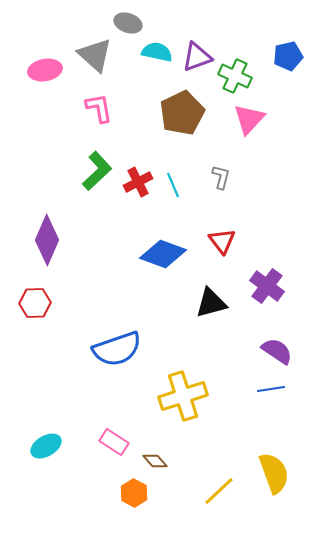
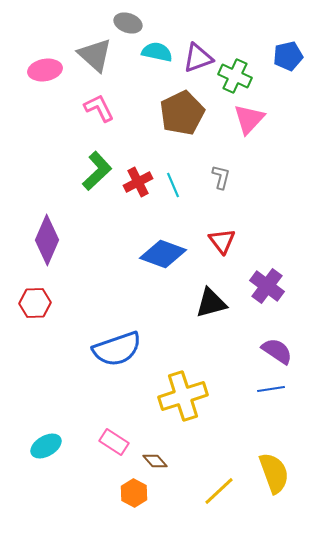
purple triangle: moved 1 px right, 1 px down
pink L-shape: rotated 16 degrees counterclockwise
